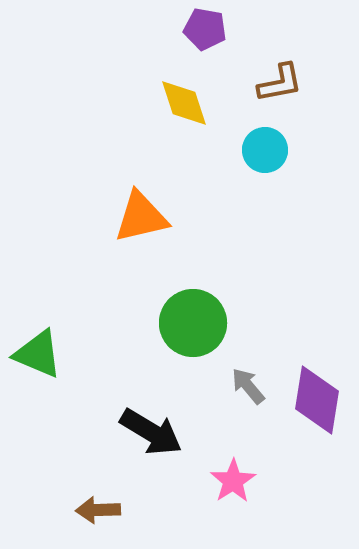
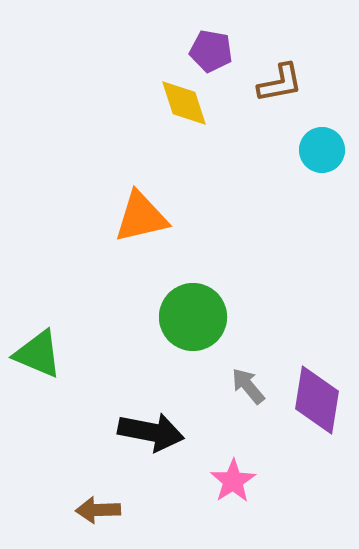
purple pentagon: moved 6 px right, 22 px down
cyan circle: moved 57 px right
green circle: moved 6 px up
black arrow: rotated 20 degrees counterclockwise
